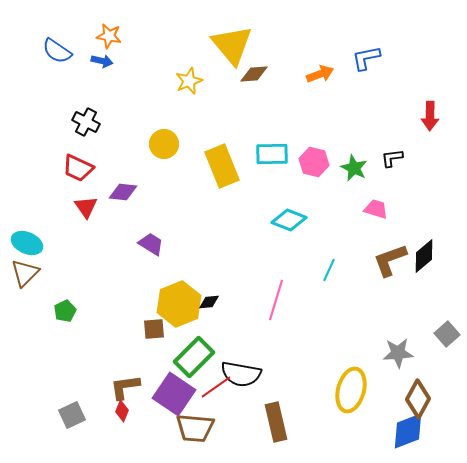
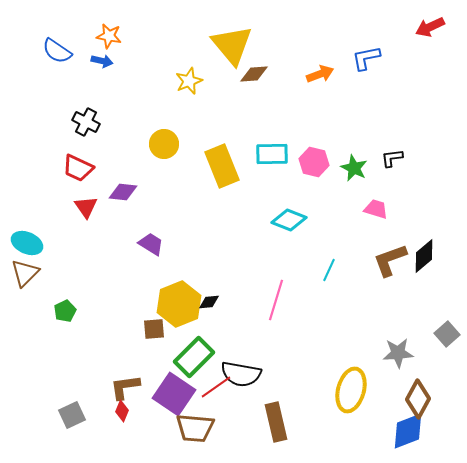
red arrow at (430, 116): moved 89 px up; rotated 64 degrees clockwise
